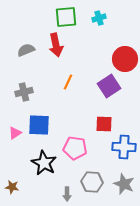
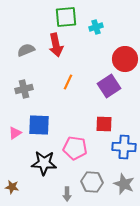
cyan cross: moved 3 px left, 9 px down
gray cross: moved 3 px up
black star: rotated 25 degrees counterclockwise
